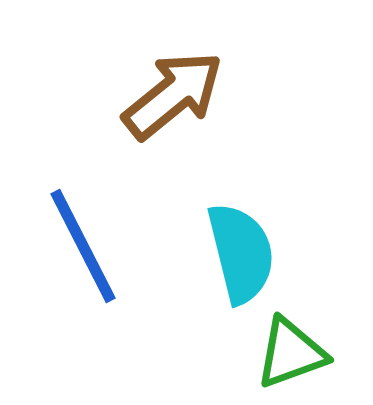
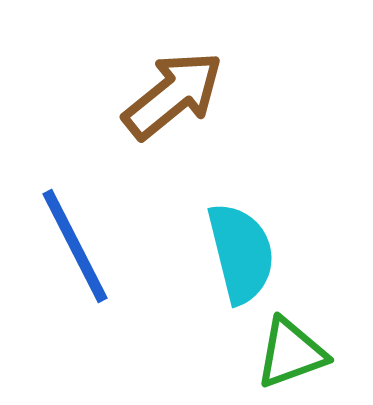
blue line: moved 8 px left
